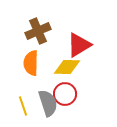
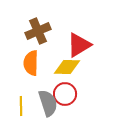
yellow line: moved 2 px left; rotated 18 degrees clockwise
